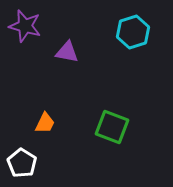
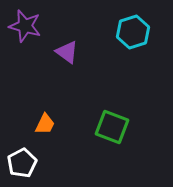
purple triangle: rotated 25 degrees clockwise
orange trapezoid: moved 1 px down
white pentagon: rotated 12 degrees clockwise
